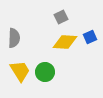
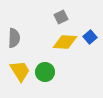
blue square: rotated 16 degrees counterclockwise
